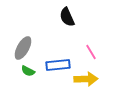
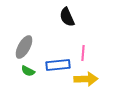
gray ellipse: moved 1 px right, 1 px up
pink line: moved 8 px left, 1 px down; rotated 35 degrees clockwise
